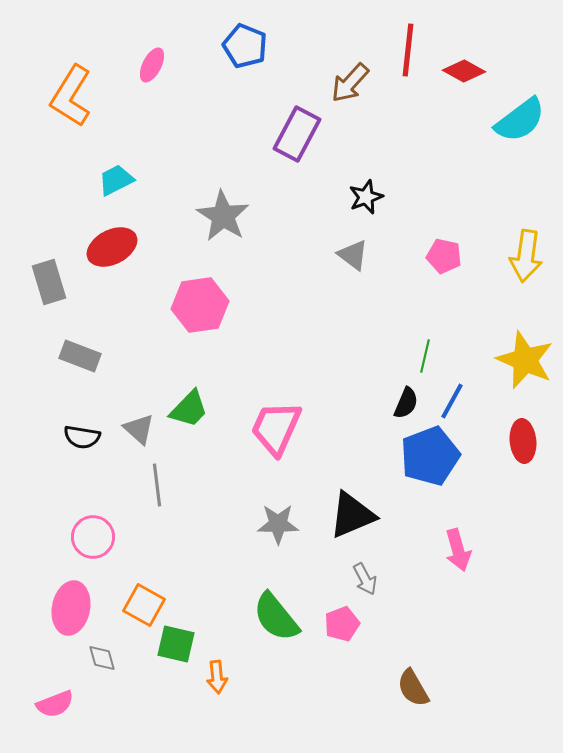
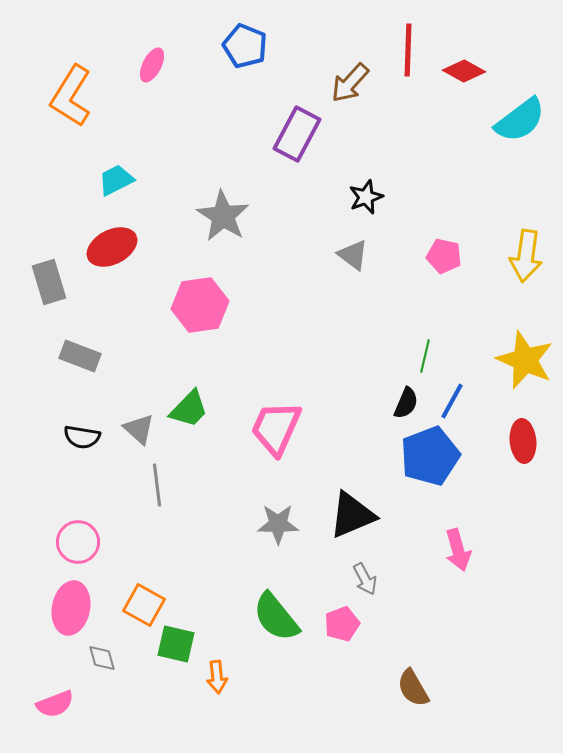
red line at (408, 50): rotated 4 degrees counterclockwise
pink circle at (93, 537): moved 15 px left, 5 px down
